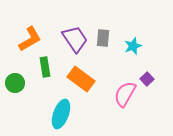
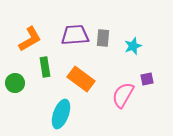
purple trapezoid: moved 4 px up; rotated 60 degrees counterclockwise
purple square: rotated 32 degrees clockwise
pink semicircle: moved 2 px left, 1 px down
